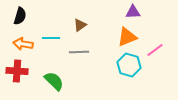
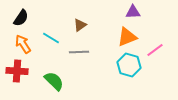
black semicircle: moved 1 px right, 2 px down; rotated 18 degrees clockwise
cyan line: rotated 30 degrees clockwise
orange arrow: rotated 48 degrees clockwise
